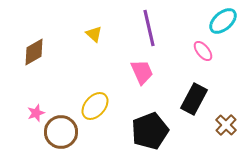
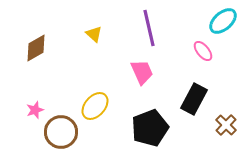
brown diamond: moved 2 px right, 4 px up
pink star: moved 1 px left, 3 px up
black pentagon: moved 3 px up
